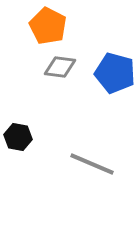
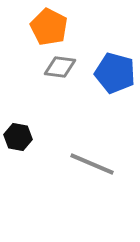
orange pentagon: moved 1 px right, 1 px down
